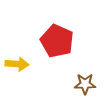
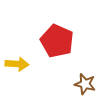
brown star: rotated 15 degrees clockwise
